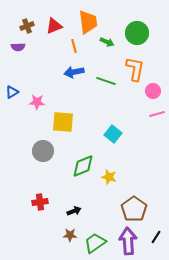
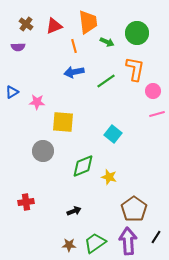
brown cross: moved 1 px left, 2 px up; rotated 32 degrees counterclockwise
green line: rotated 54 degrees counterclockwise
red cross: moved 14 px left
brown star: moved 1 px left, 10 px down
